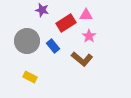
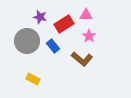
purple star: moved 2 px left, 7 px down
red rectangle: moved 2 px left, 1 px down
yellow rectangle: moved 3 px right, 2 px down
